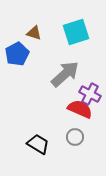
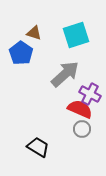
cyan square: moved 3 px down
blue pentagon: moved 4 px right, 1 px up; rotated 10 degrees counterclockwise
gray circle: moved 7 px right, 8 px up
black trapezoid: moved 3 px down
